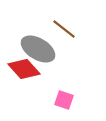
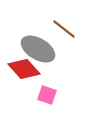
pink square: moved 17 px left, 5 px up
